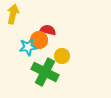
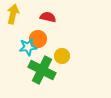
red semicircle: moved 13 px up
orange circle: moved 1 px left, 1 px up
green cross: moved 3 px left, 2 px up
